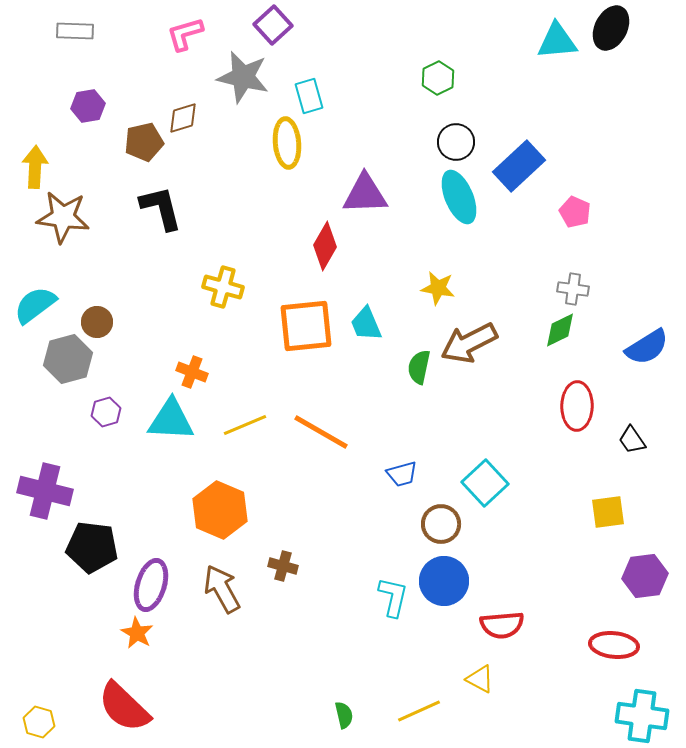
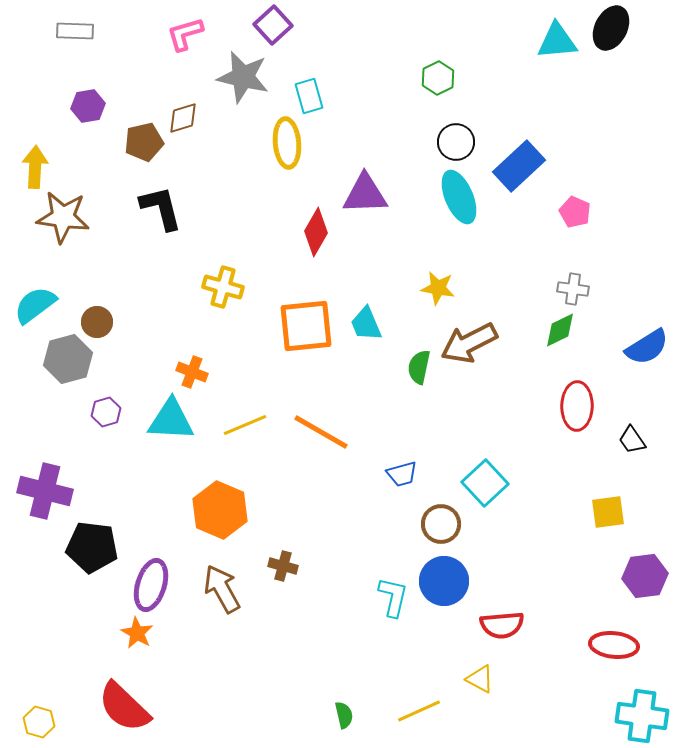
red diamond at (325, 246): moved 9 px left, 14 px up
